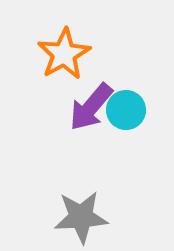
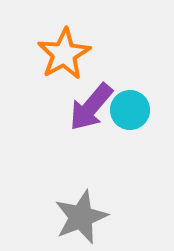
cyan circle: moved 4 px right
gray star: rotated 18 degrees counterclockwise
